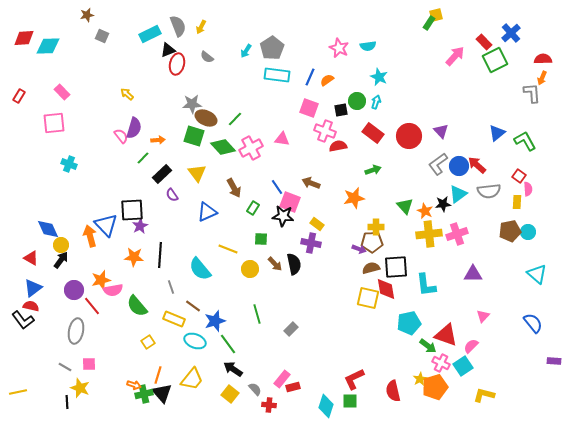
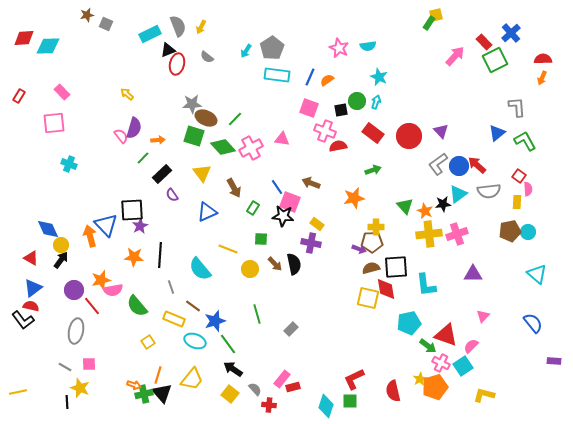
gray square at (102, 36): moved 4 px right, 12 px up
gray L-shape at (532, 93): moved 15 px left, 14 px down
yellow triangle at (197, 173): moved 5 px right
